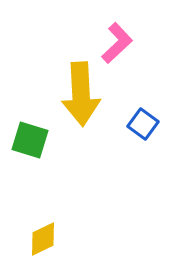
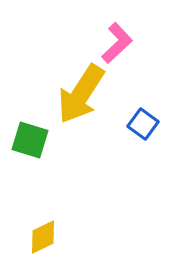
yellow arrow: rotated 36 degrees clockwise
yellow diamond: moved 2 px up
